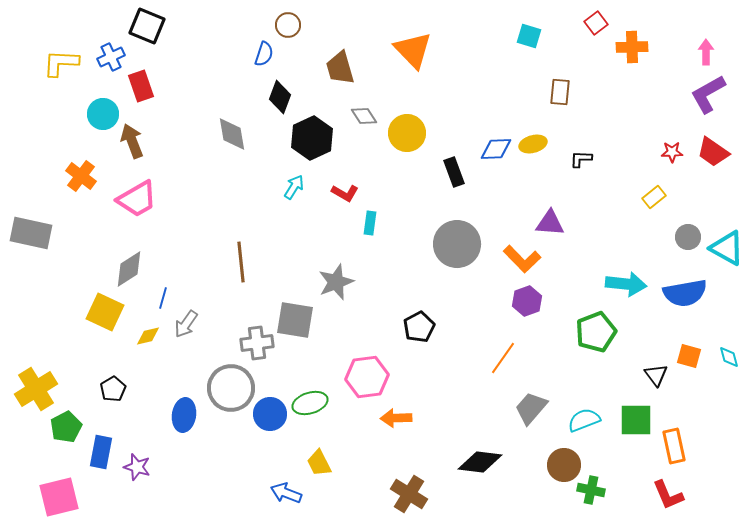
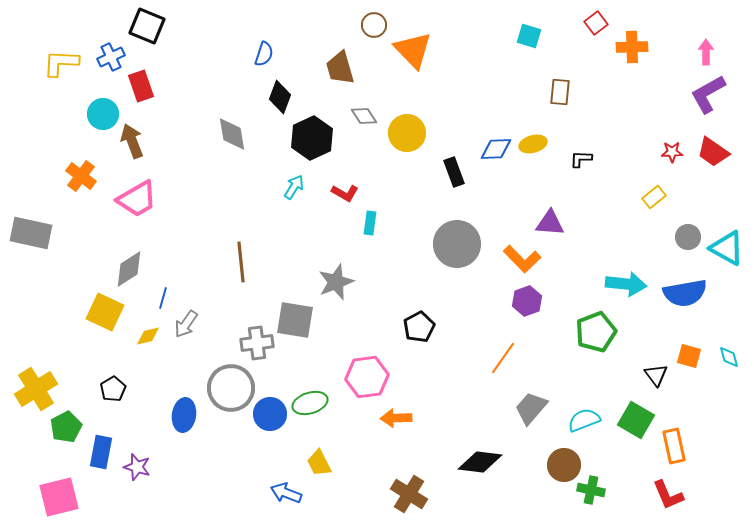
brown circle at (288, 25): moved 86 px right
green square at (636, 420): rotated 30 degrees clockwise
